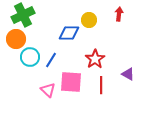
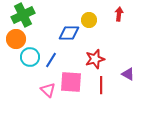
red star: rotated 18 degrees clockwise
